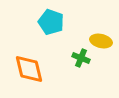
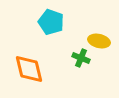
yellow ellipse: moved 2 px left
